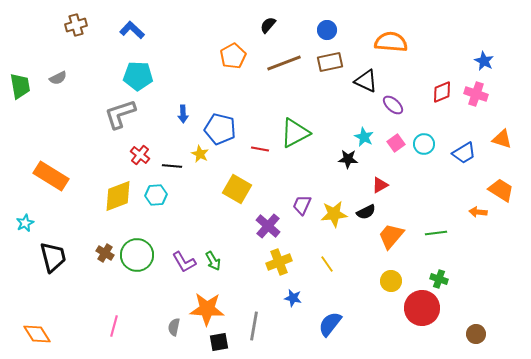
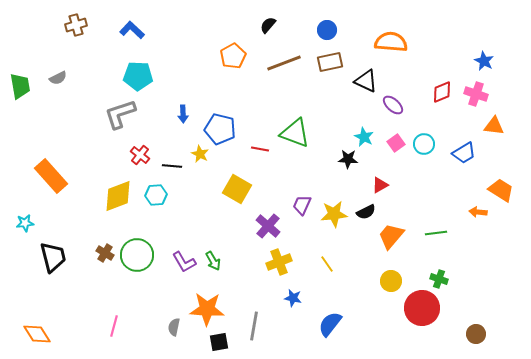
green triangle at (295, 133): rotated 48 degrees clockwise
orange triangle at (502, 139): moved 8 px left, 13 px up; rotated 10 degrees counterclockwise
orange rectangle at (51, 176): rotated 16 degrees clockwise
cyan star at (25, 223): rotated 18 degrees clockwise
